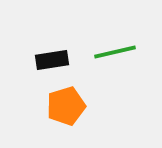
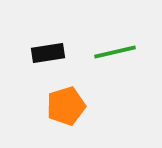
black rectangle: moved 4 px left, 7 px up
